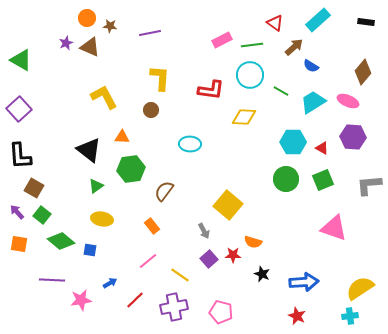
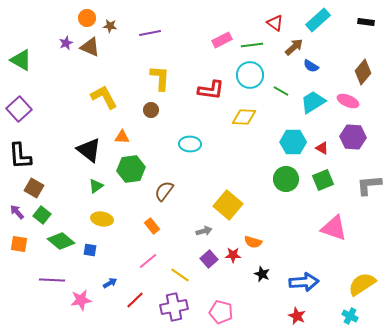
gray arrow at (204, 231): rotated 77 degrees counterclockwise
yellow semicircle at (360, 288): moved 2 px right, 4 px up
cyan cross at (350, 316): rotated 35 degrees clockwise
